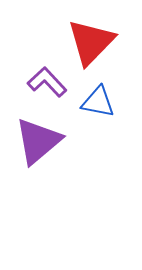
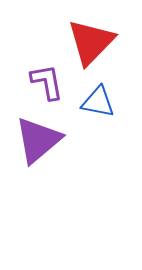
purple L-shape: rotated 33 degrees clockwise
purple triangle: moved 1 px up
